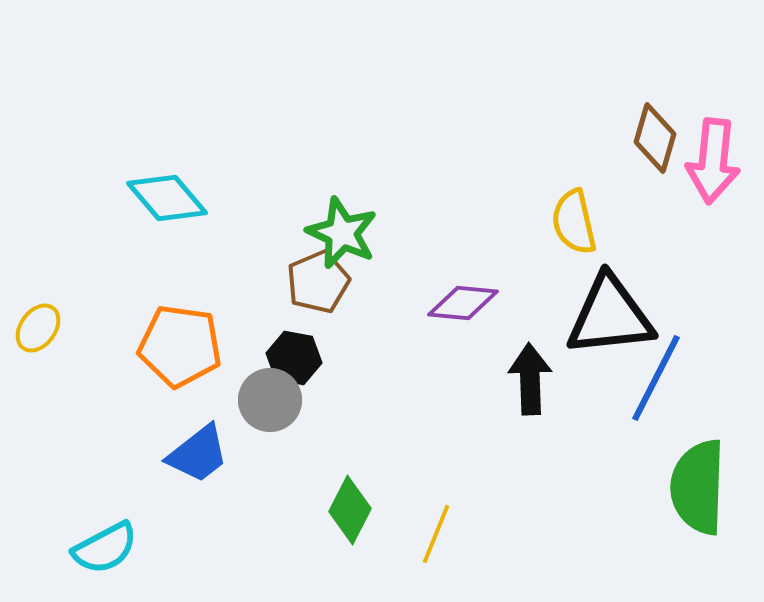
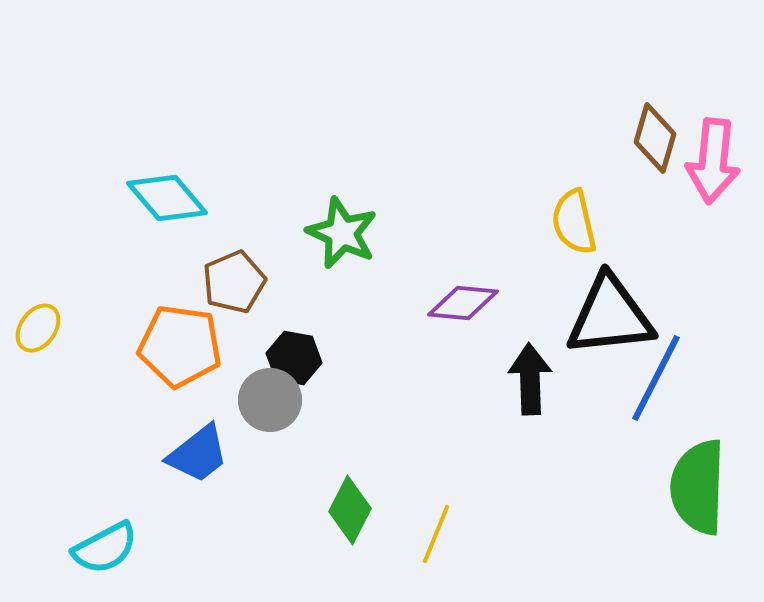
brown pentagon: moved 84 px left
